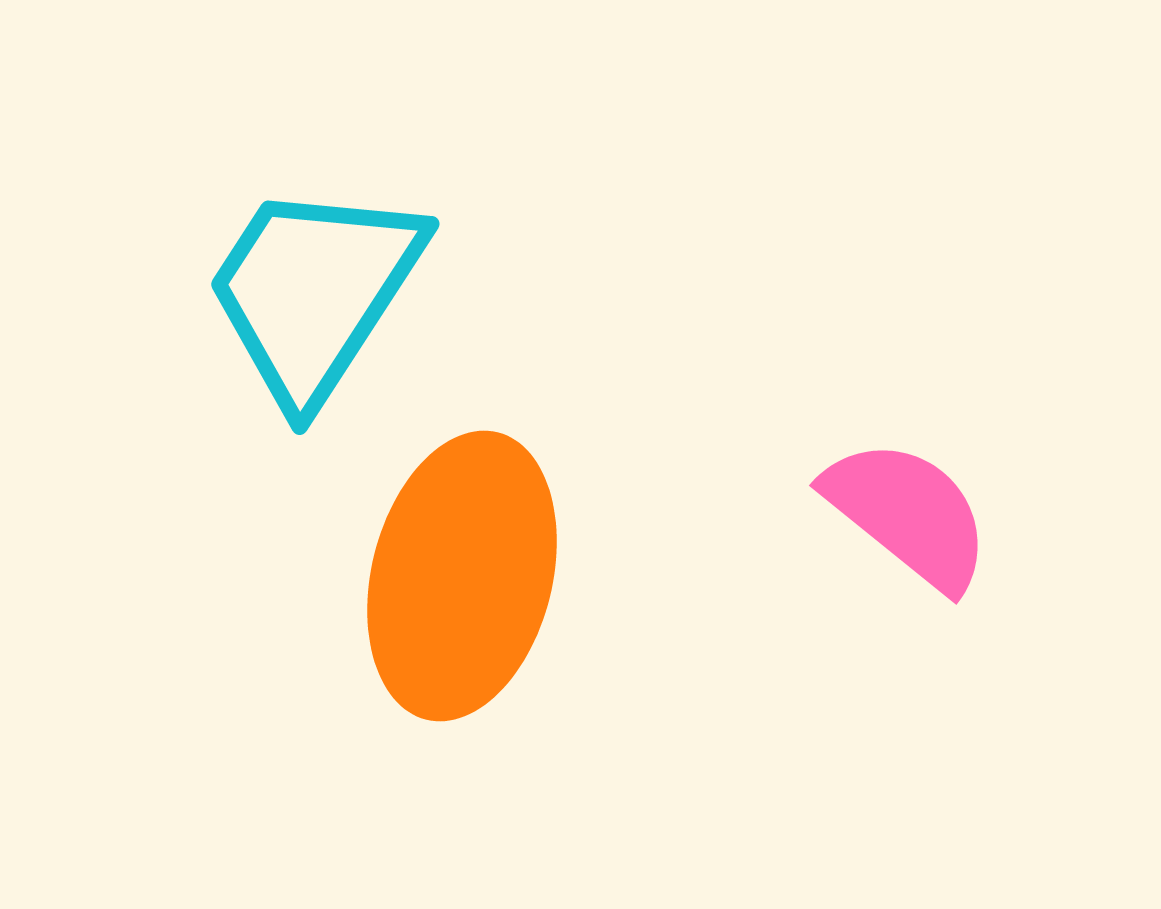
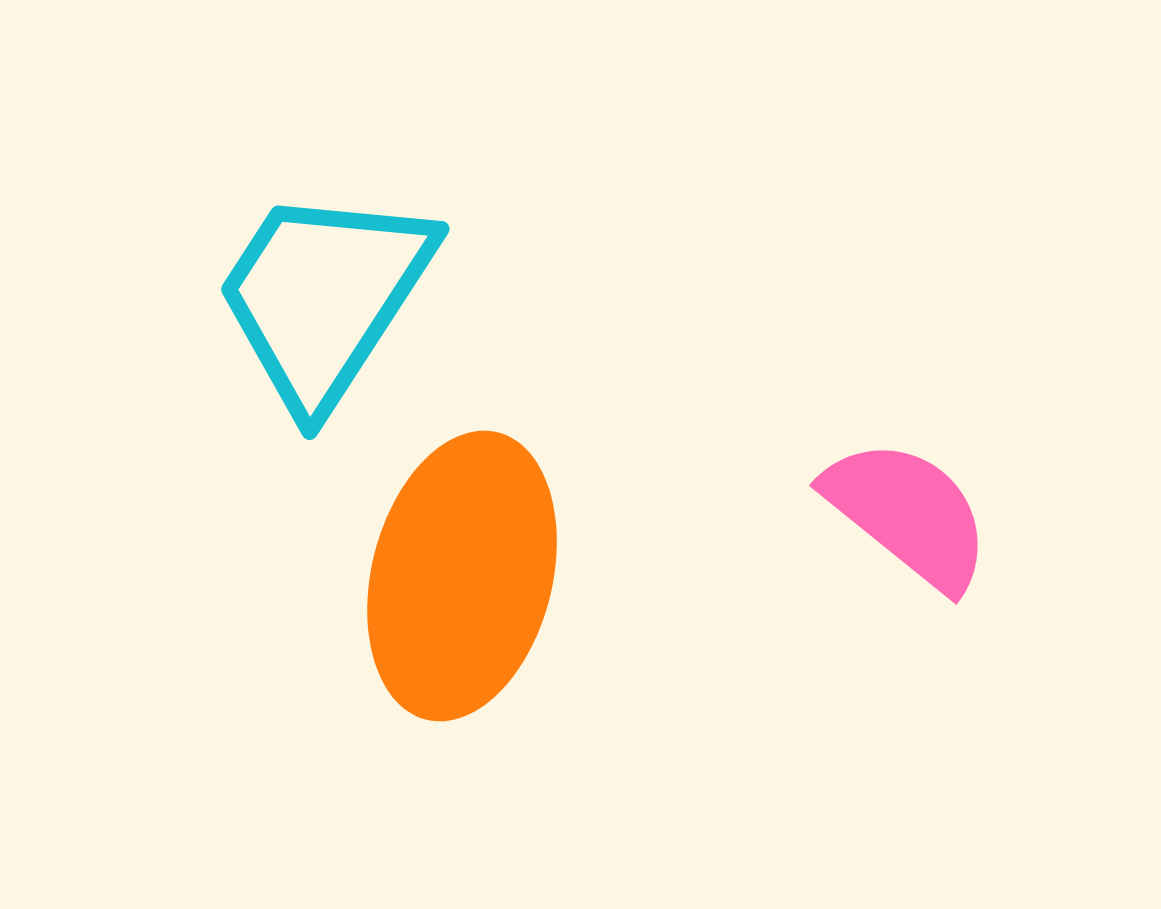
cyan trapezoid: moved 10 px right, 5 px down
